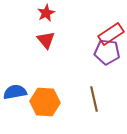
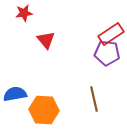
red star: moved 22 px left; rotated 18 degrees clockwise
purple pentagon: moved 1 px down
blue semicircle: moved 2 px down
orange hexagon: moved 1 px left, 8 px down
